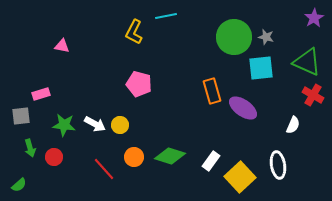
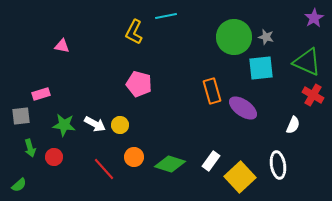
green diamond: moved 8 px down
